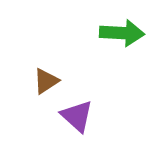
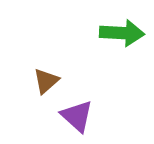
brown triangle: rotated 8 degrees counterclockwise
